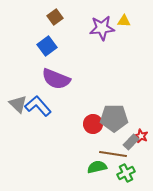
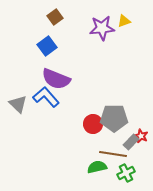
yellow triangle: rotated 24 degrees counterclockwise
blue L-shape: moved 8 px right, 9 px up
